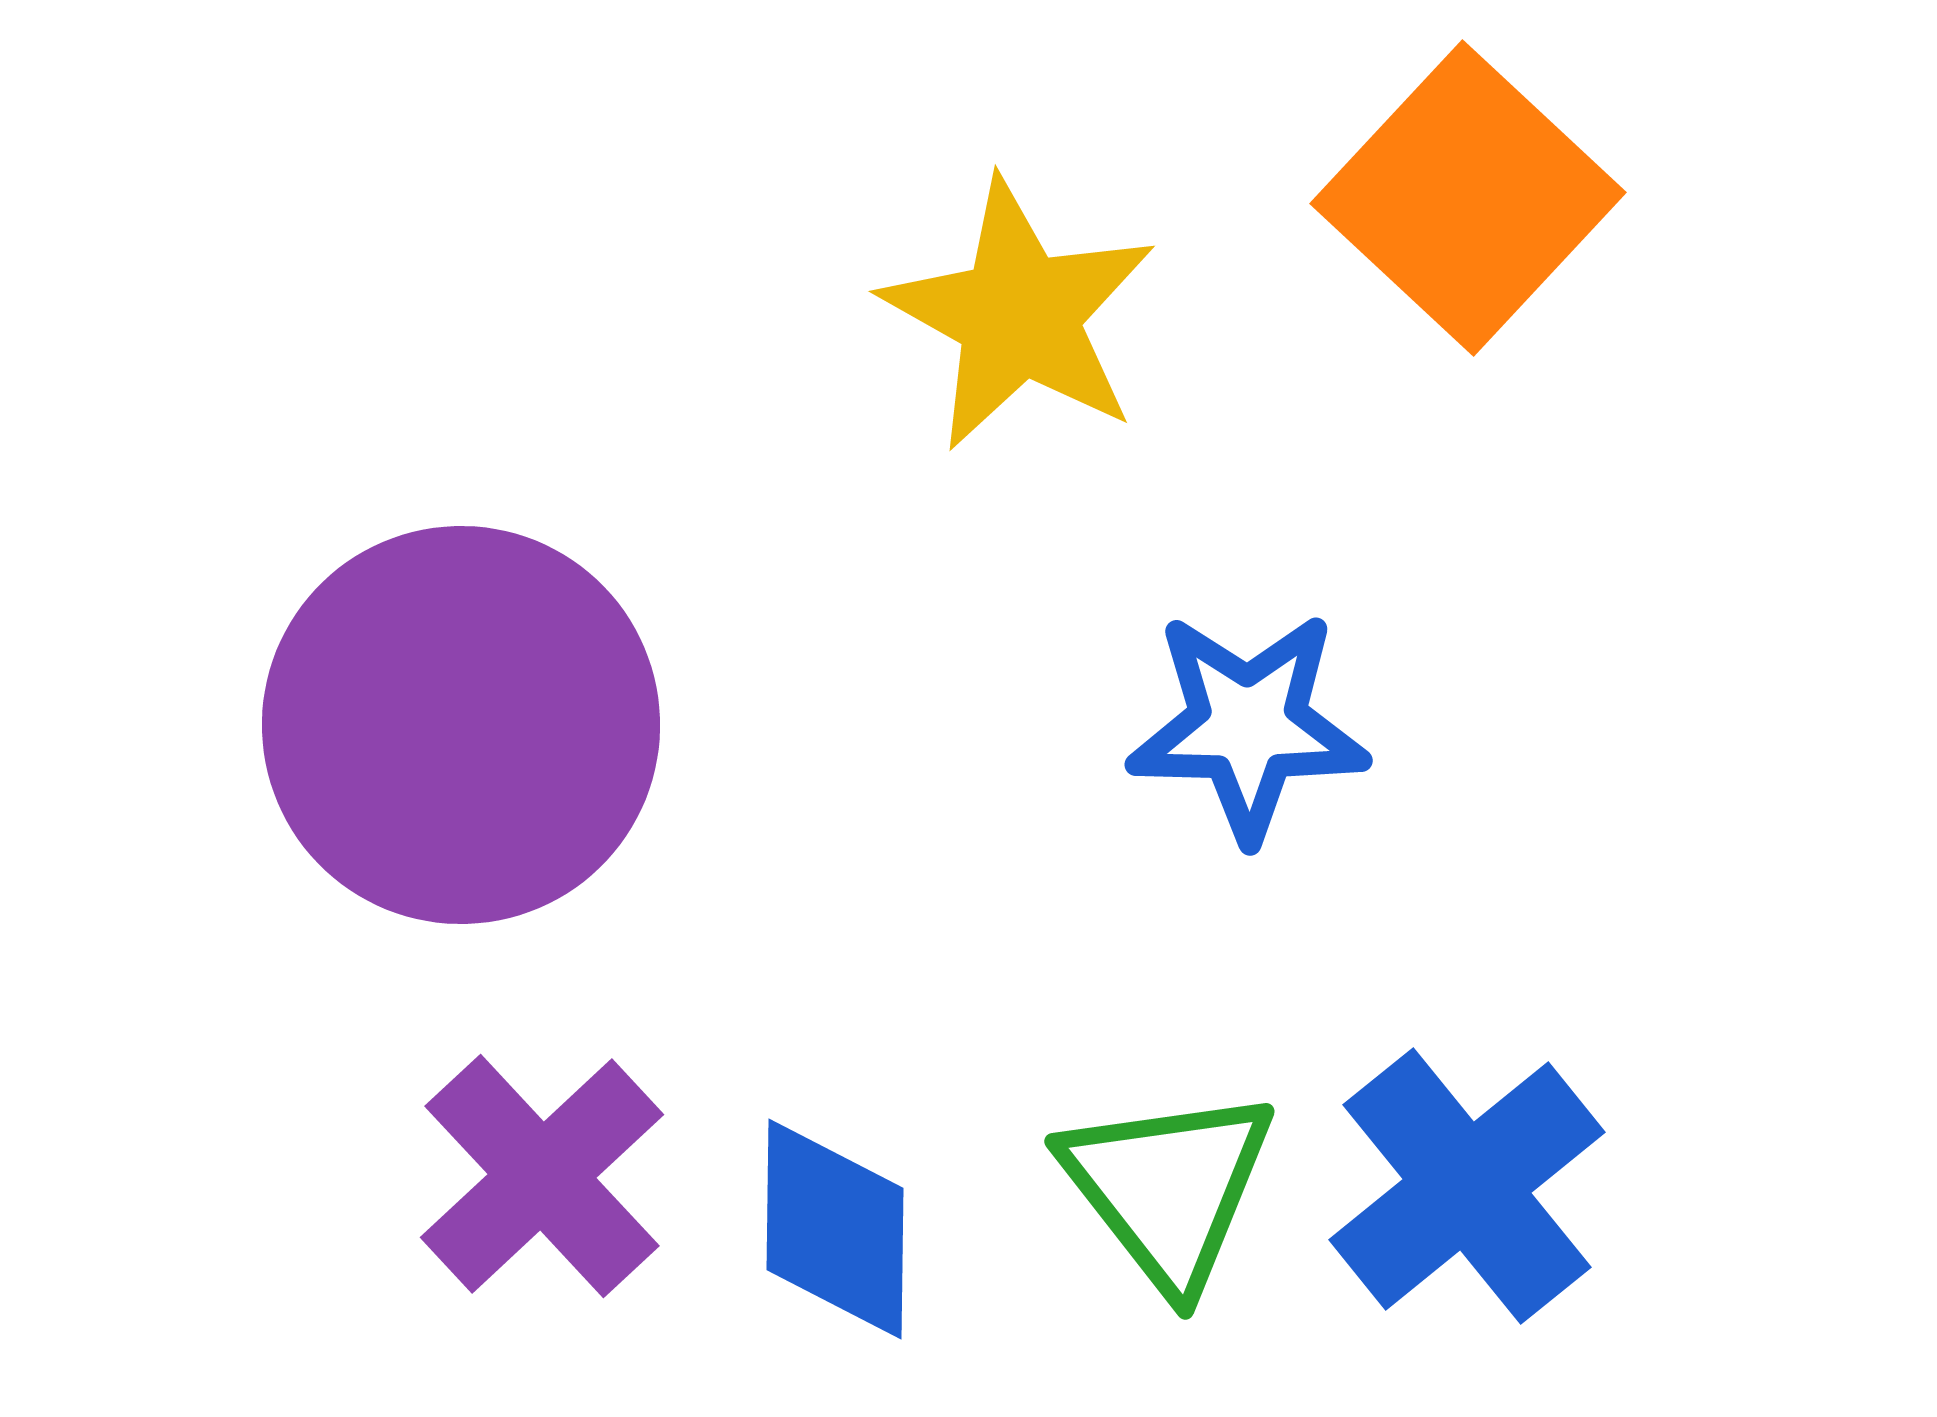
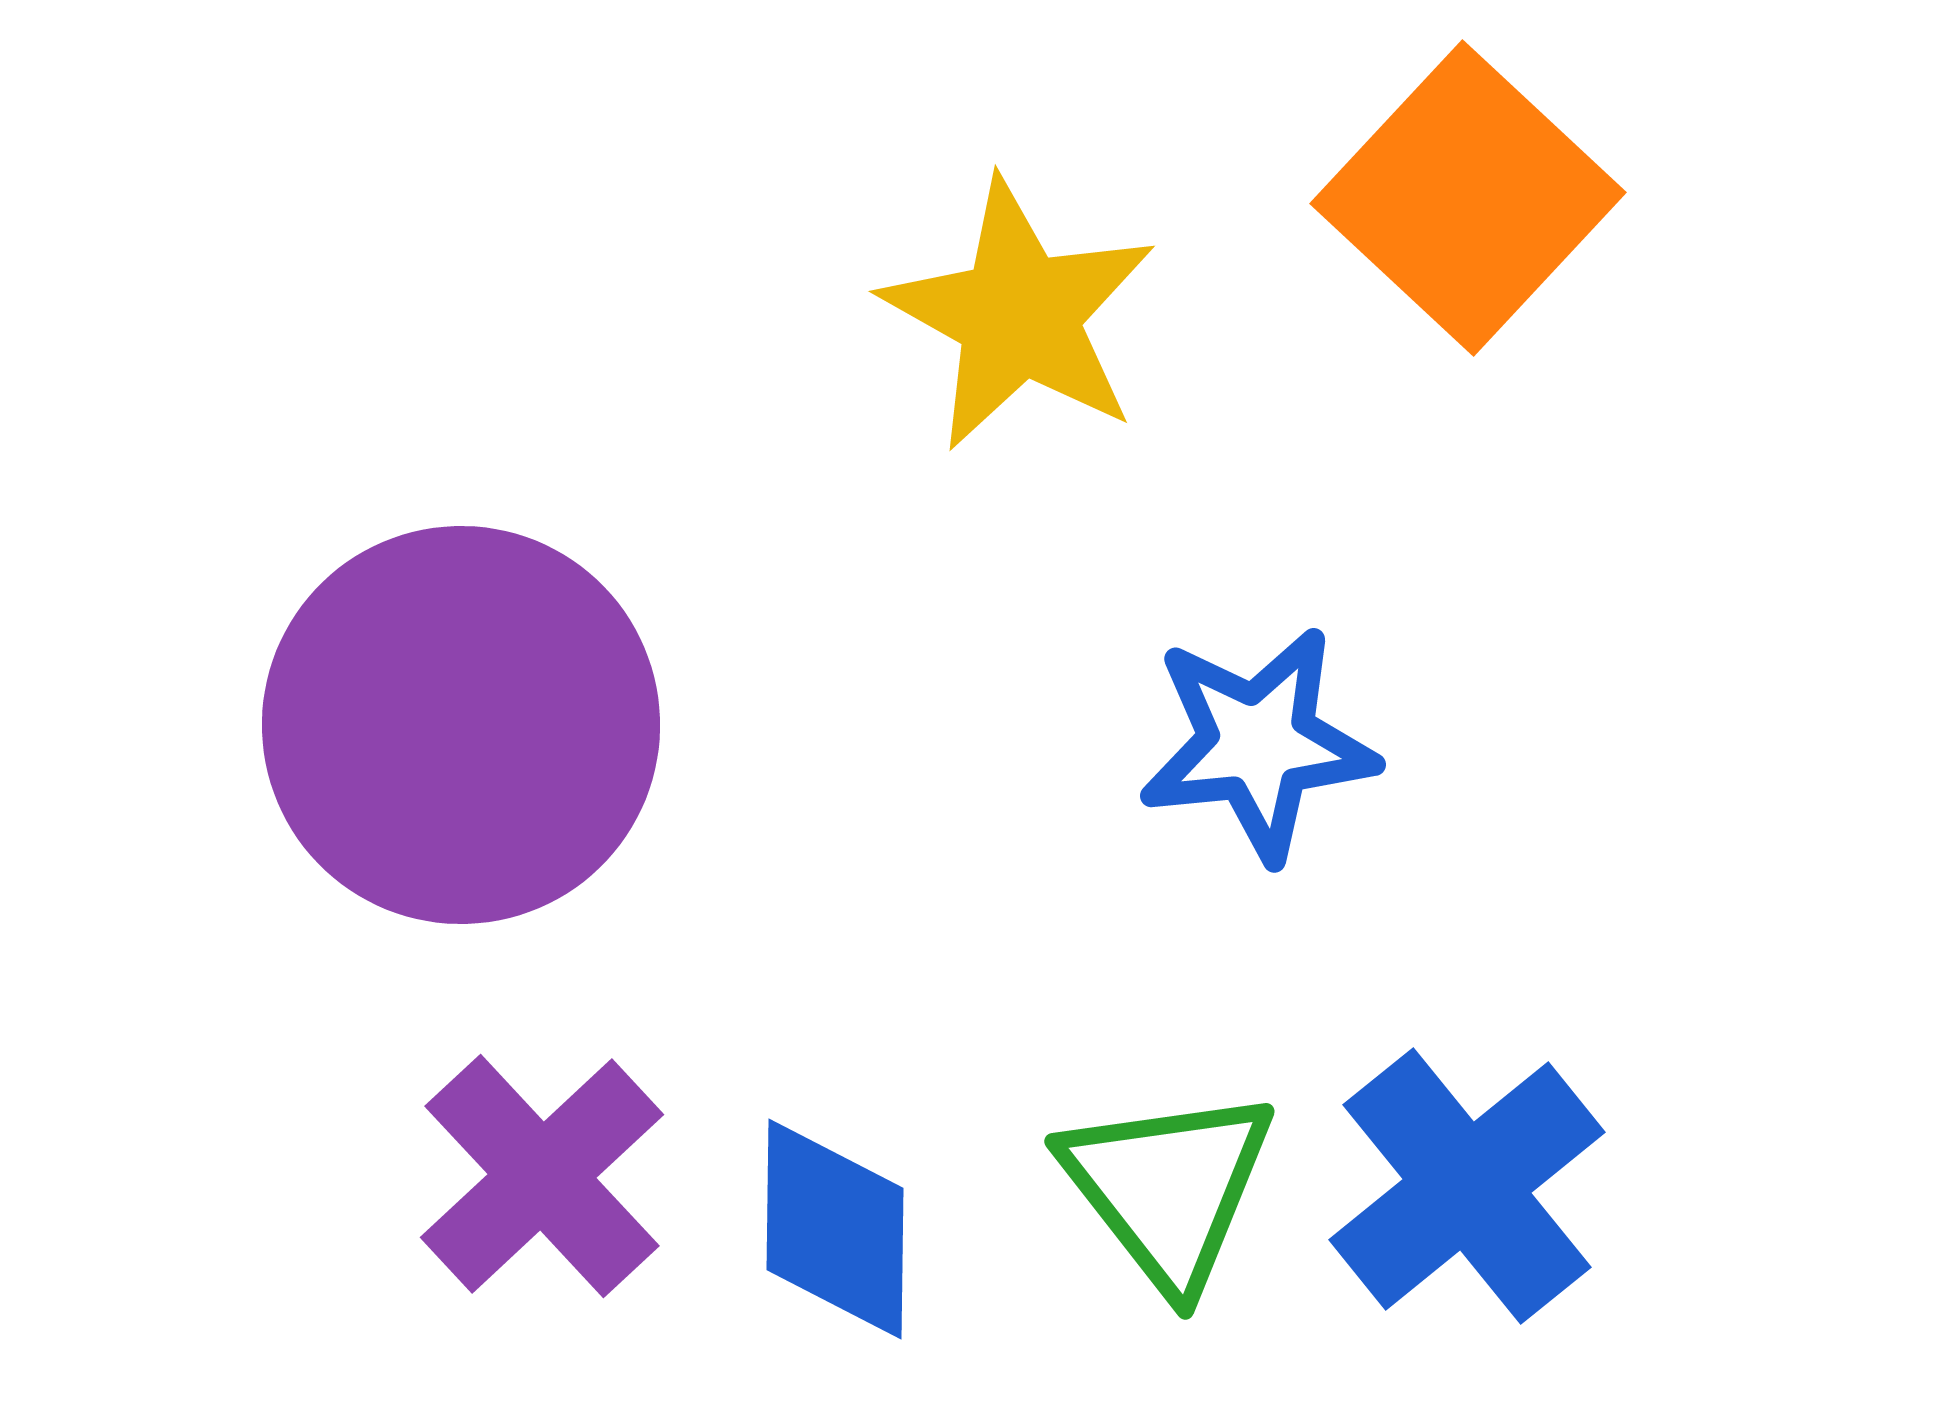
blue star: moved 10 px right, 18 px down; rotated 7 degrees counterclockwise
